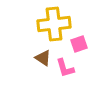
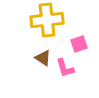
yellow cross: moved 7 px left, 4 px up
